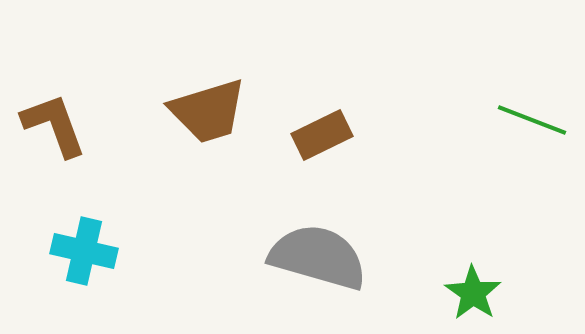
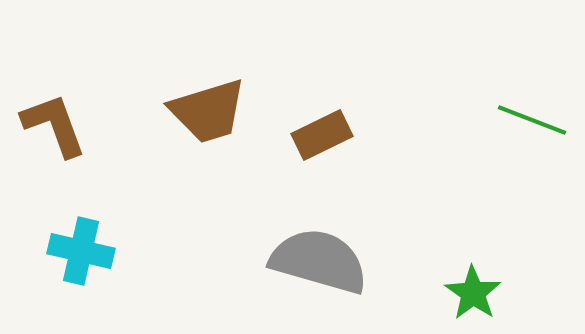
cyan cross: moved 3 px left
gray semicircle: moved 1 px right, 4 px down
